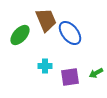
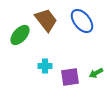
brown trapezoid: rotated 15 degrees counterclockwise
blue ellipse: moved 12 px right, 12 px up
